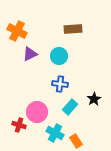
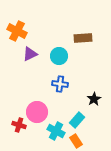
brown rectangle: moved 10 px right, 9 px down
cyan rectangle: moved 7 px right, 13 px down
cyan cross: moved 1 px right, 2 px up
